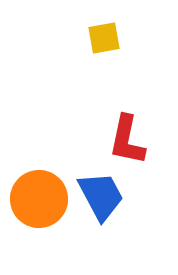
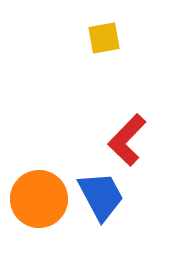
red L-shape: rotated 32 degrees clockwise
